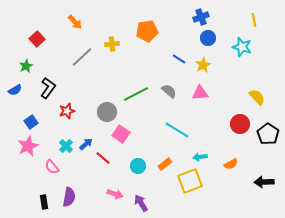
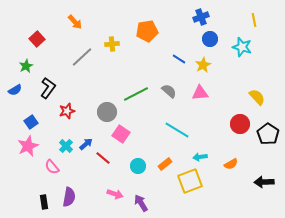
blue circle: moved 2 px right, 1 px down
